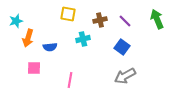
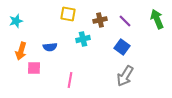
orange arrow: moved 7 px left, 13 px down
gray arrow: rotated 30 degrees counterclockwise
